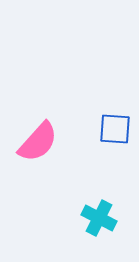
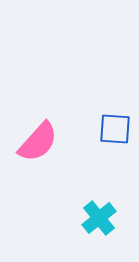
cyan cross: rotated 24 degrees clockwise
